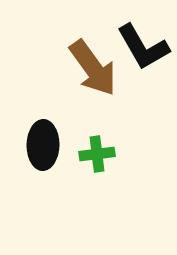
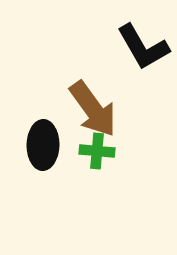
brown arrow: moved 41 px down
green cross: moved 3 px up; rotated 12 degrees clockwise
